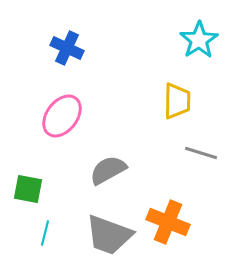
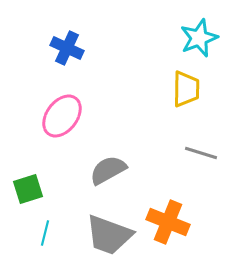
cyan star: moved 2 px up; rotated 12 degrees clockwise
yellow trapezoid: moved 9 px right, 12 px up
green square: rotated 28 degrees counterclockwise
